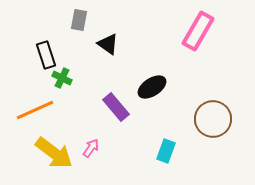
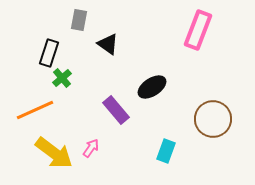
pink rectangle: moved 1 px up; rotated 9 degrees counterclockwise
black rectangle: moved 3 px right, 2 px up; rotated 36 degrees clockwise
green cross: rotated 24 degrees clockwise
purple rectangle: moved 3 px down
